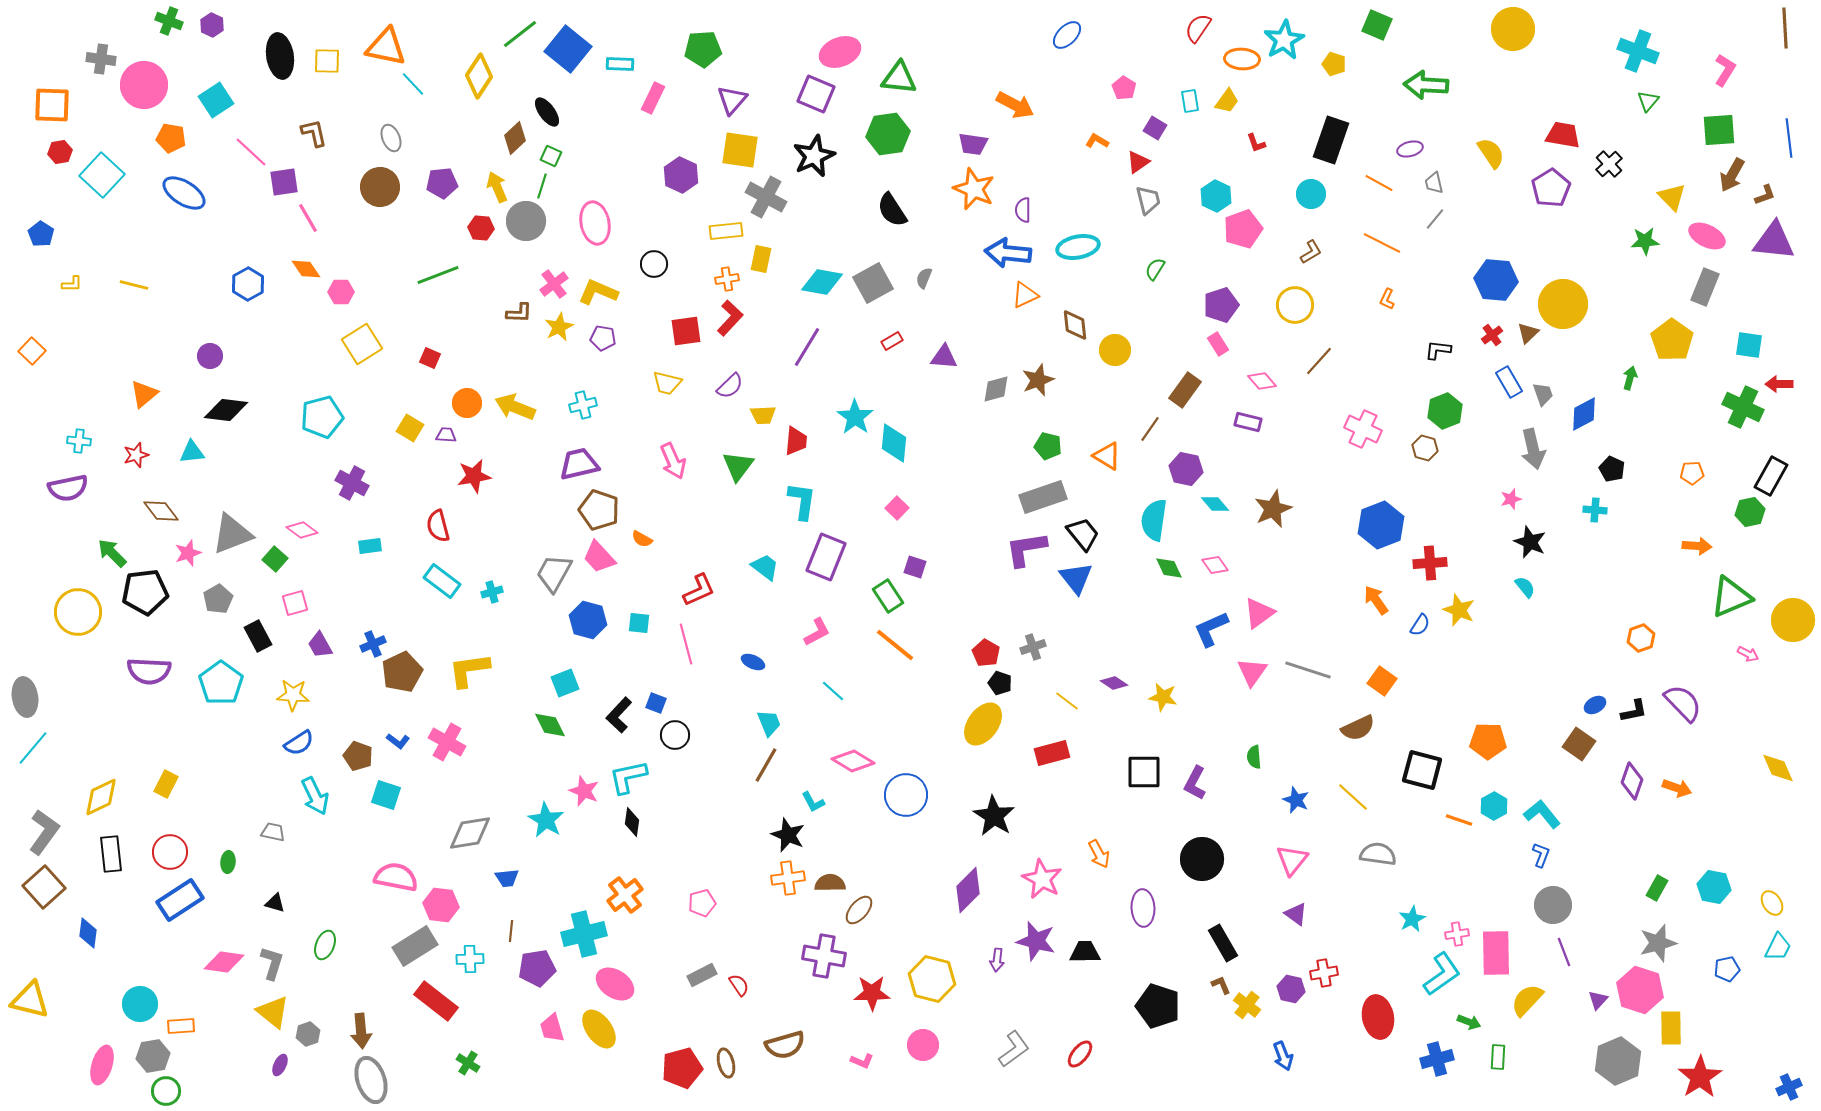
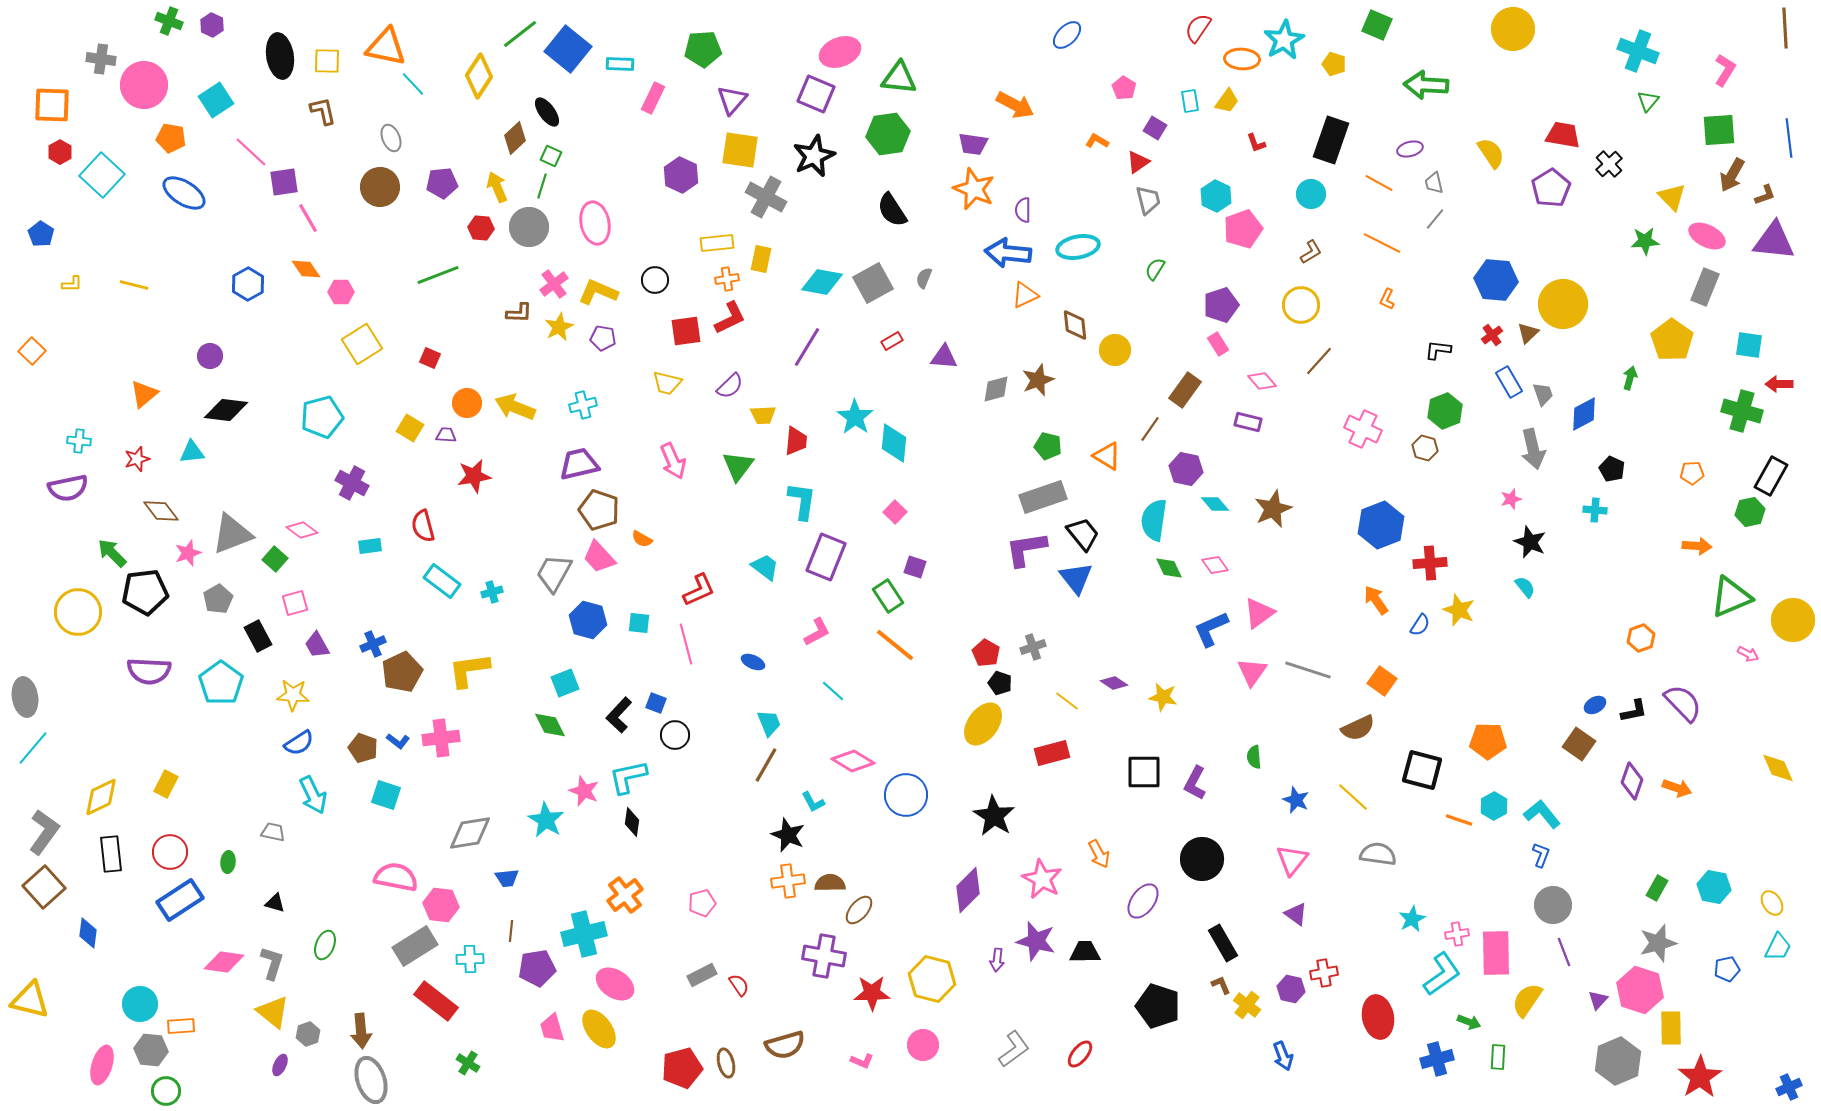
brown L-shape at (314, 133): moved 9 px right, 22 px up
red hexagon at (60, 152): rotated 20 degrees counterclockwise
gray circle at (526, 221): moved 3 px right, 6 px down
yellow rectangle at (726, 231): moved 9 px left, 12 px down
black circle at (654, 264): moved 1 px right, 16 px down
yellow circle at (1295, 305): moved 6 px right
red L-shape at (730, 318): rotated 21 degrees clockwise
green cross at (1743, 407): moved 1 px left, 4 px down; rotated 9 degrees counterclockwise
red star at (136, 455): moved 1 px right, 4 px down
pink square at (897, 508): moved 2 px left, 4 px down
red semicircle at (438, 526): moved 15 px left
purple trapezoid at (320, 645): moved 3 px left
pink cross at (447, 742): moved 6 px left, 4 px up; rotated 36 degrees counterclockwise
brown pentagon at (358, 756): moved 5 px right, 8 px up
cyan arrow at (315, 796): moved 2 px left, 1 px up
orange cross at (788, 878): moved 3 px down
purple ellipse at (1143, 908): moved 7 px up; rotated 39 degrees clockwise
yellow semicircle at (1527, 1000): rotated 9 degrees counterclockwise
gray hexagon at (153, 1056): moved 2 px left, 6 px up; rotated 16 degrees clockwise
